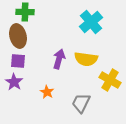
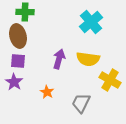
yellow semicircle: moved 2 px right
